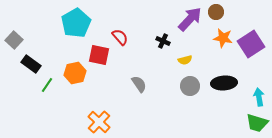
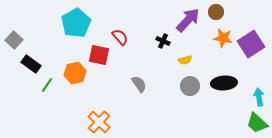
purple arrow: moved 2 px left, 1 px down
green trapezoid: rotated 25 degrees clockwise
